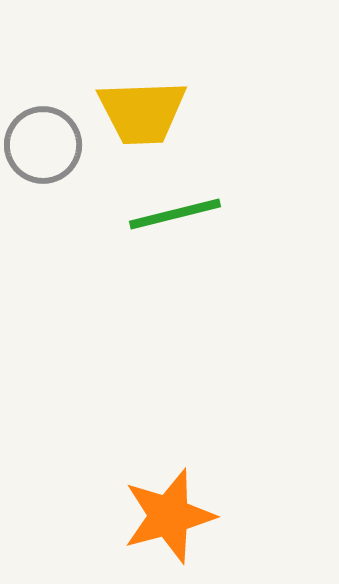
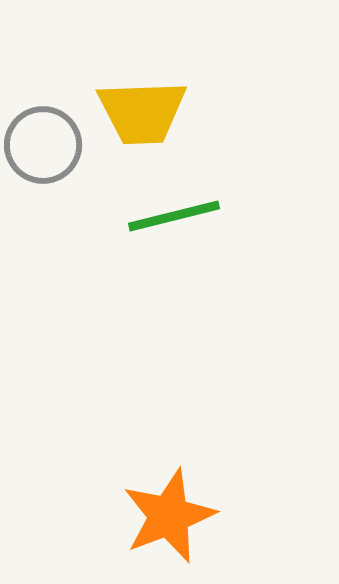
green line: moved 1 px left, 2 px down
orange star: rotated 6 degrees counterclockwise
